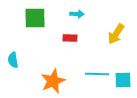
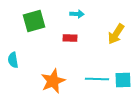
green square: moved 1 px left, 3 px down; rotated 15 degrees counterclockwise
cyan line: moved 5 px down
